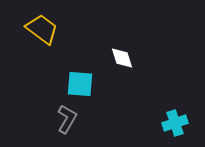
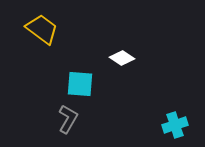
white diamond: rotated 40 degrees counterclockwise
gray L-shape: moved 1 px right
cyan cross: moved 2 px down
